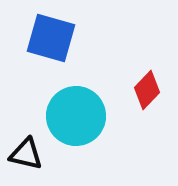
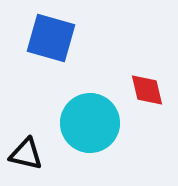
red diamond: rotated 57 degrees counterclockwise
cyan circle: moved 14 px right, 7 px down
